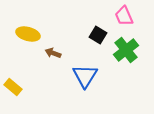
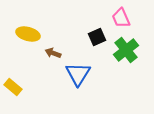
pink trapezoid: moved 3 px left, 2 px down
black square: moved 1 px left, 2 px down; rotated 36 degrees clockwise
blue triangle: moved 7 px left, 2 px up
